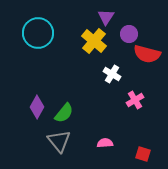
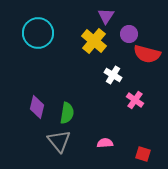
purple triangle: moved 1 px up
white cross: moved 1 px right, 1 px down
pink cross: rotated 24 degrees counterclockwise
purple diamond: rotated 15 degrees counterclockwise
green semicircle: moved 3 px right; rotated 30 degrees counterclockwise
